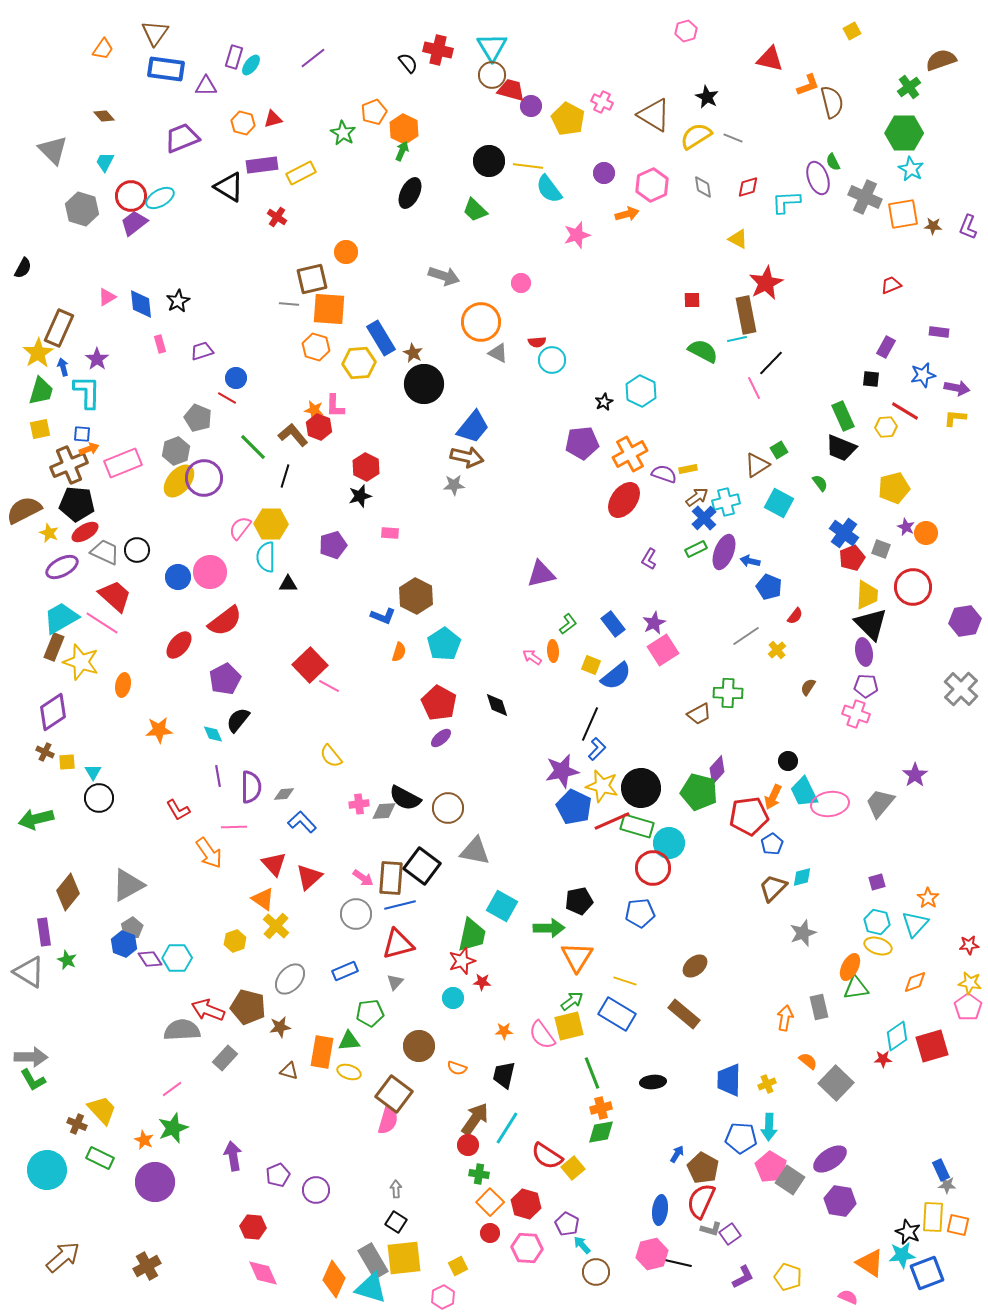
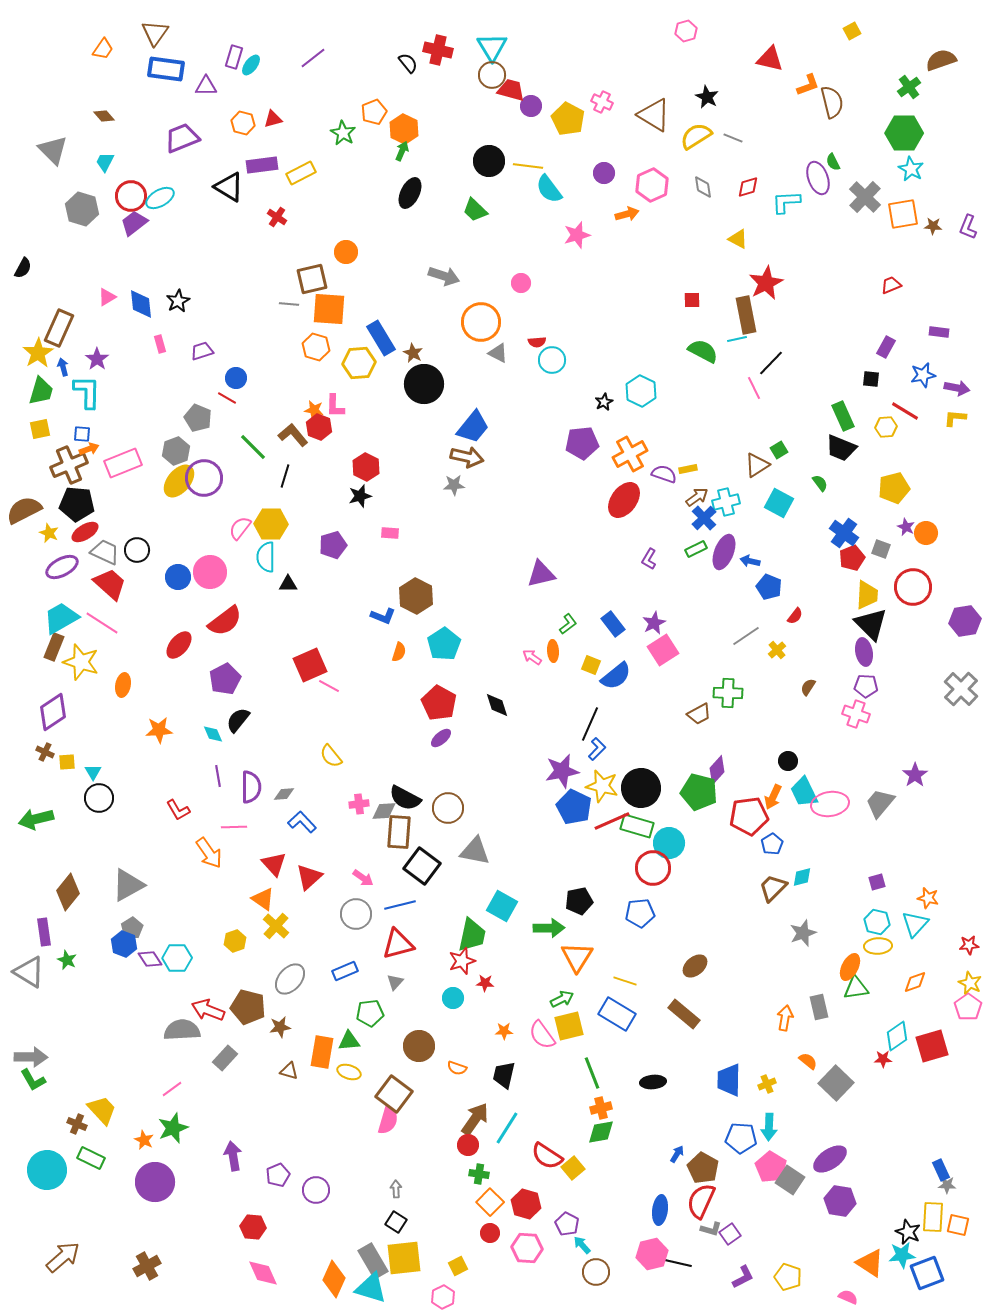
gray cross at (865, 197): rotated 20 degrees clockwise
red trapezoid at (115, 596): moved 5 px left, 12 px up
red square at (310, 665): rotated 20 degrees clockwise
brown rectangle at (391, 878): moved 8 px right, 46 px up
orange star at (928, 898): rotated 20 degrees counterclockwise
yellow ellipse at (878, 946): rotated 20 degrees counterclockwise
red star at (482, 982): moved 3 px right, 1 px down
yellow star at (970, 983): rotated 15 degrees clockwise
green arrow at (572, 1001): moved 10 px left, 2 px up; rotated 10 degrees clockwise
green rectangle at (100, 1158): moved 9 px left
